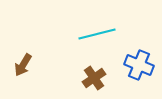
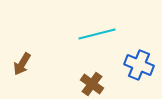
brown arrow: moved 1 px left, 1 px up
brown cross: moved 2 px left, 6 px down; rotated 20 degrees counterclockwise
